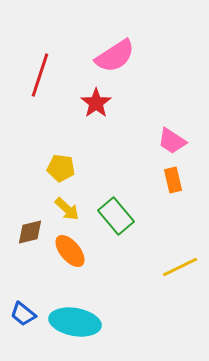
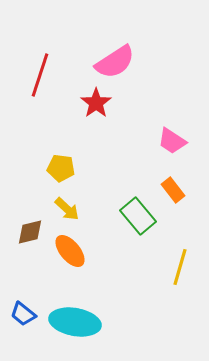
pink semicircle: moved 6 px down
orange rectangle: moved 10 px down; rotated 25 degrees counterclockwise
green rectangle: moved 22 px right
yellow line: rotated 48 degrees counterclockwise
